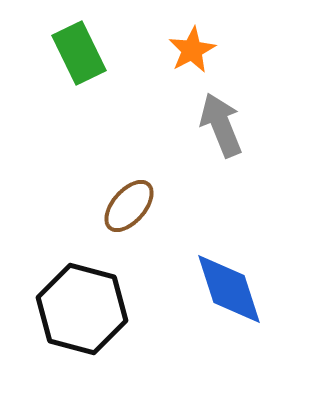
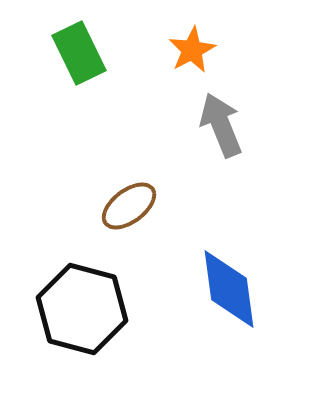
brown ellipse: rotated 12 degrees clockwise
blue diamond: rotated 10 degrees clockwise
